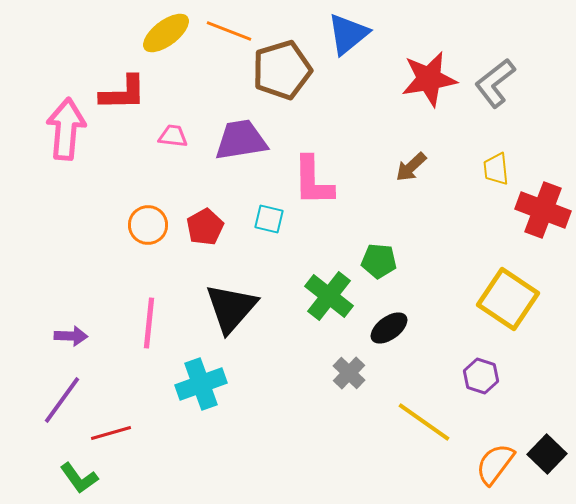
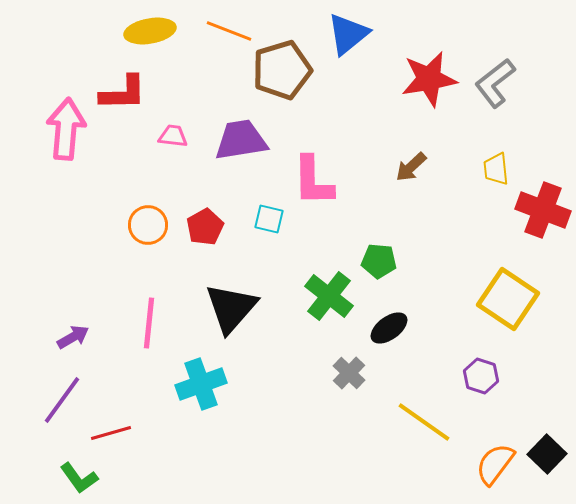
yellow ellipse: moved 16 px left, 2 px up; rotated 27 degrees clockwise
purple arrow: moved 2 px right, 1 px down; rotated 32 degrees counterclockwise
